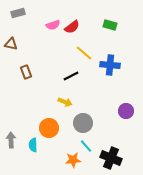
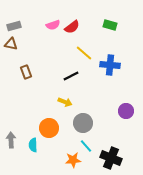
gray rectangle: moved 4 px left, 13 px down
